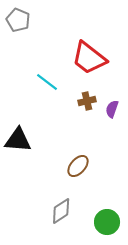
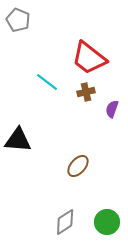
brown cross: moved 1 px left, 9 px up
gray diamond: moved 4 px right, 11 px down
